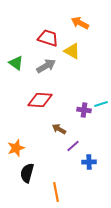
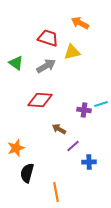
yellow triangle: moved 1 px down; rotated 42 degrees counterclockwise
